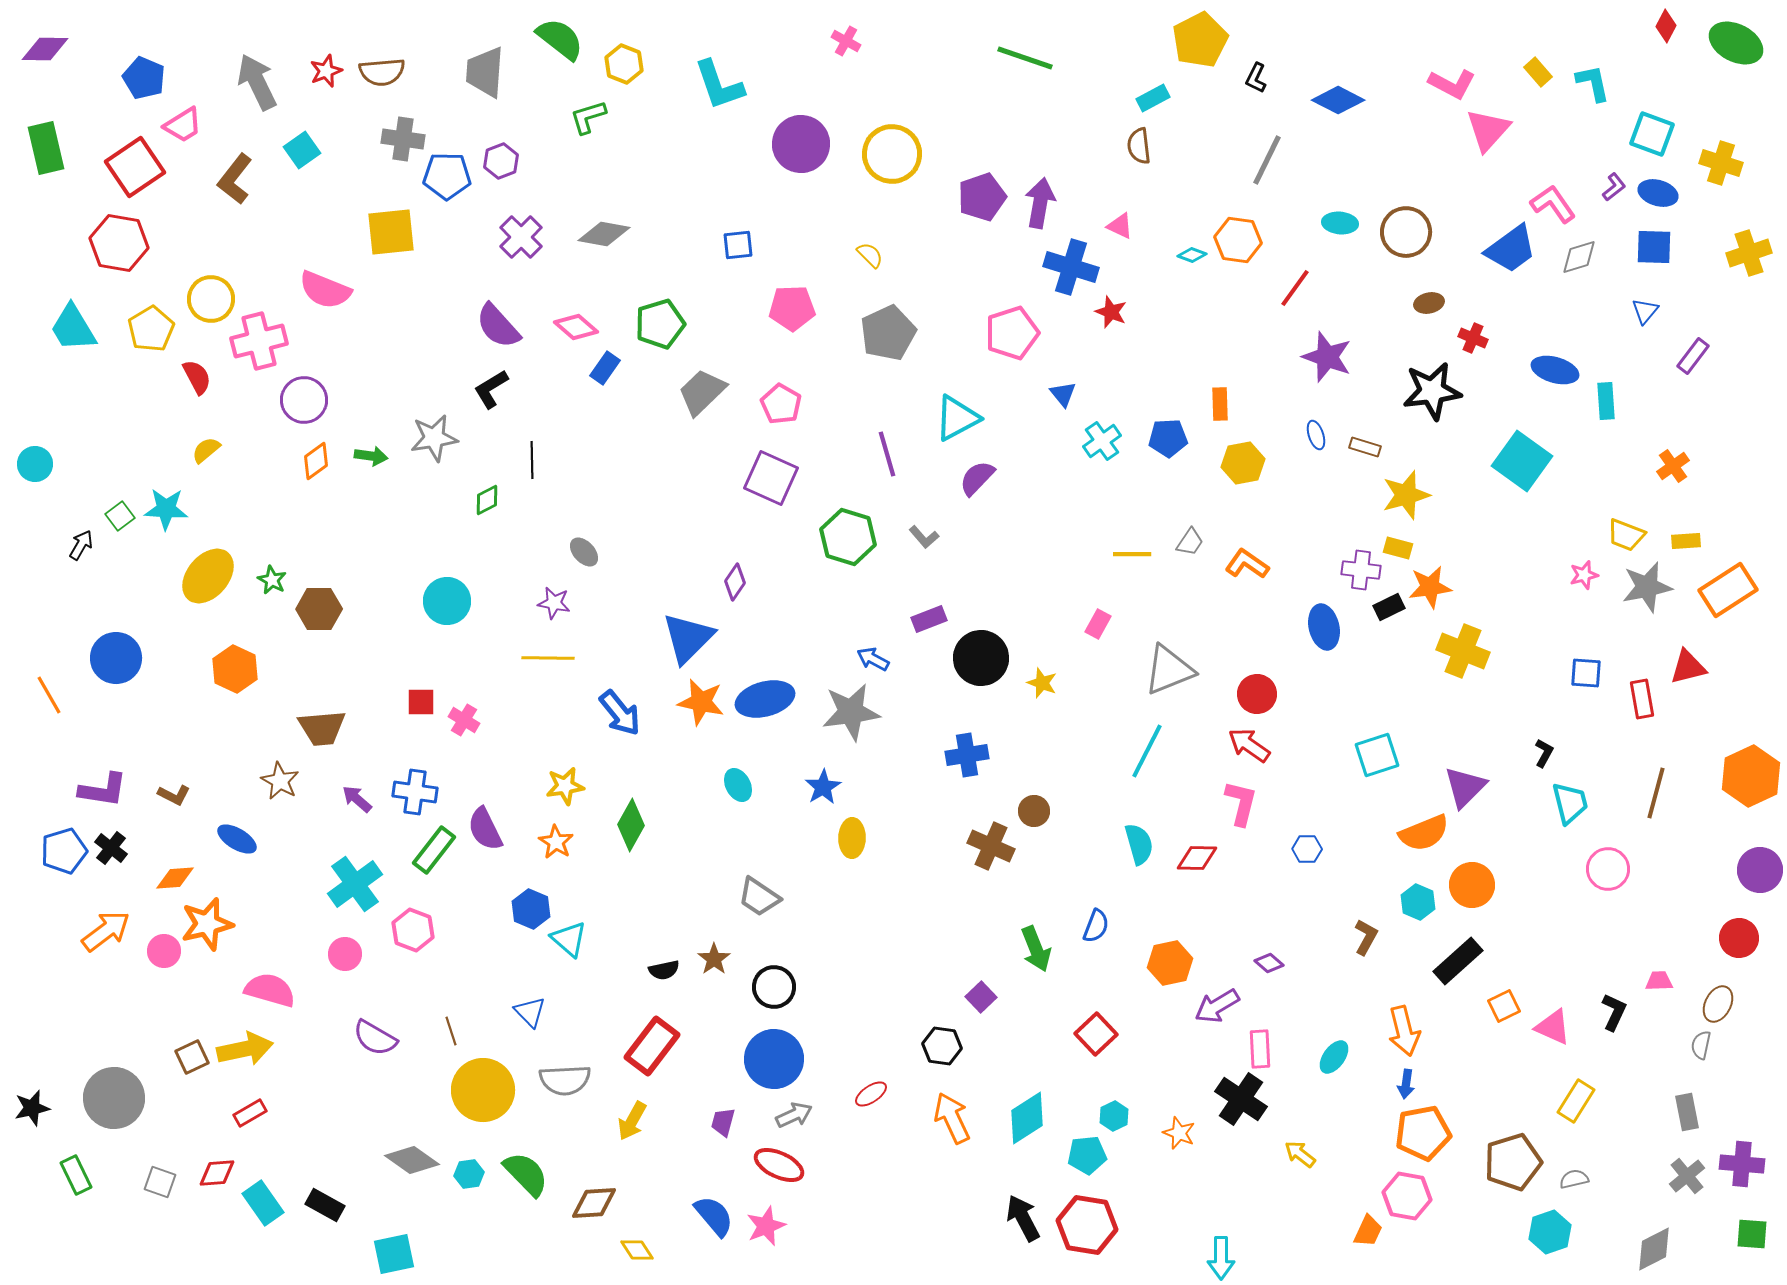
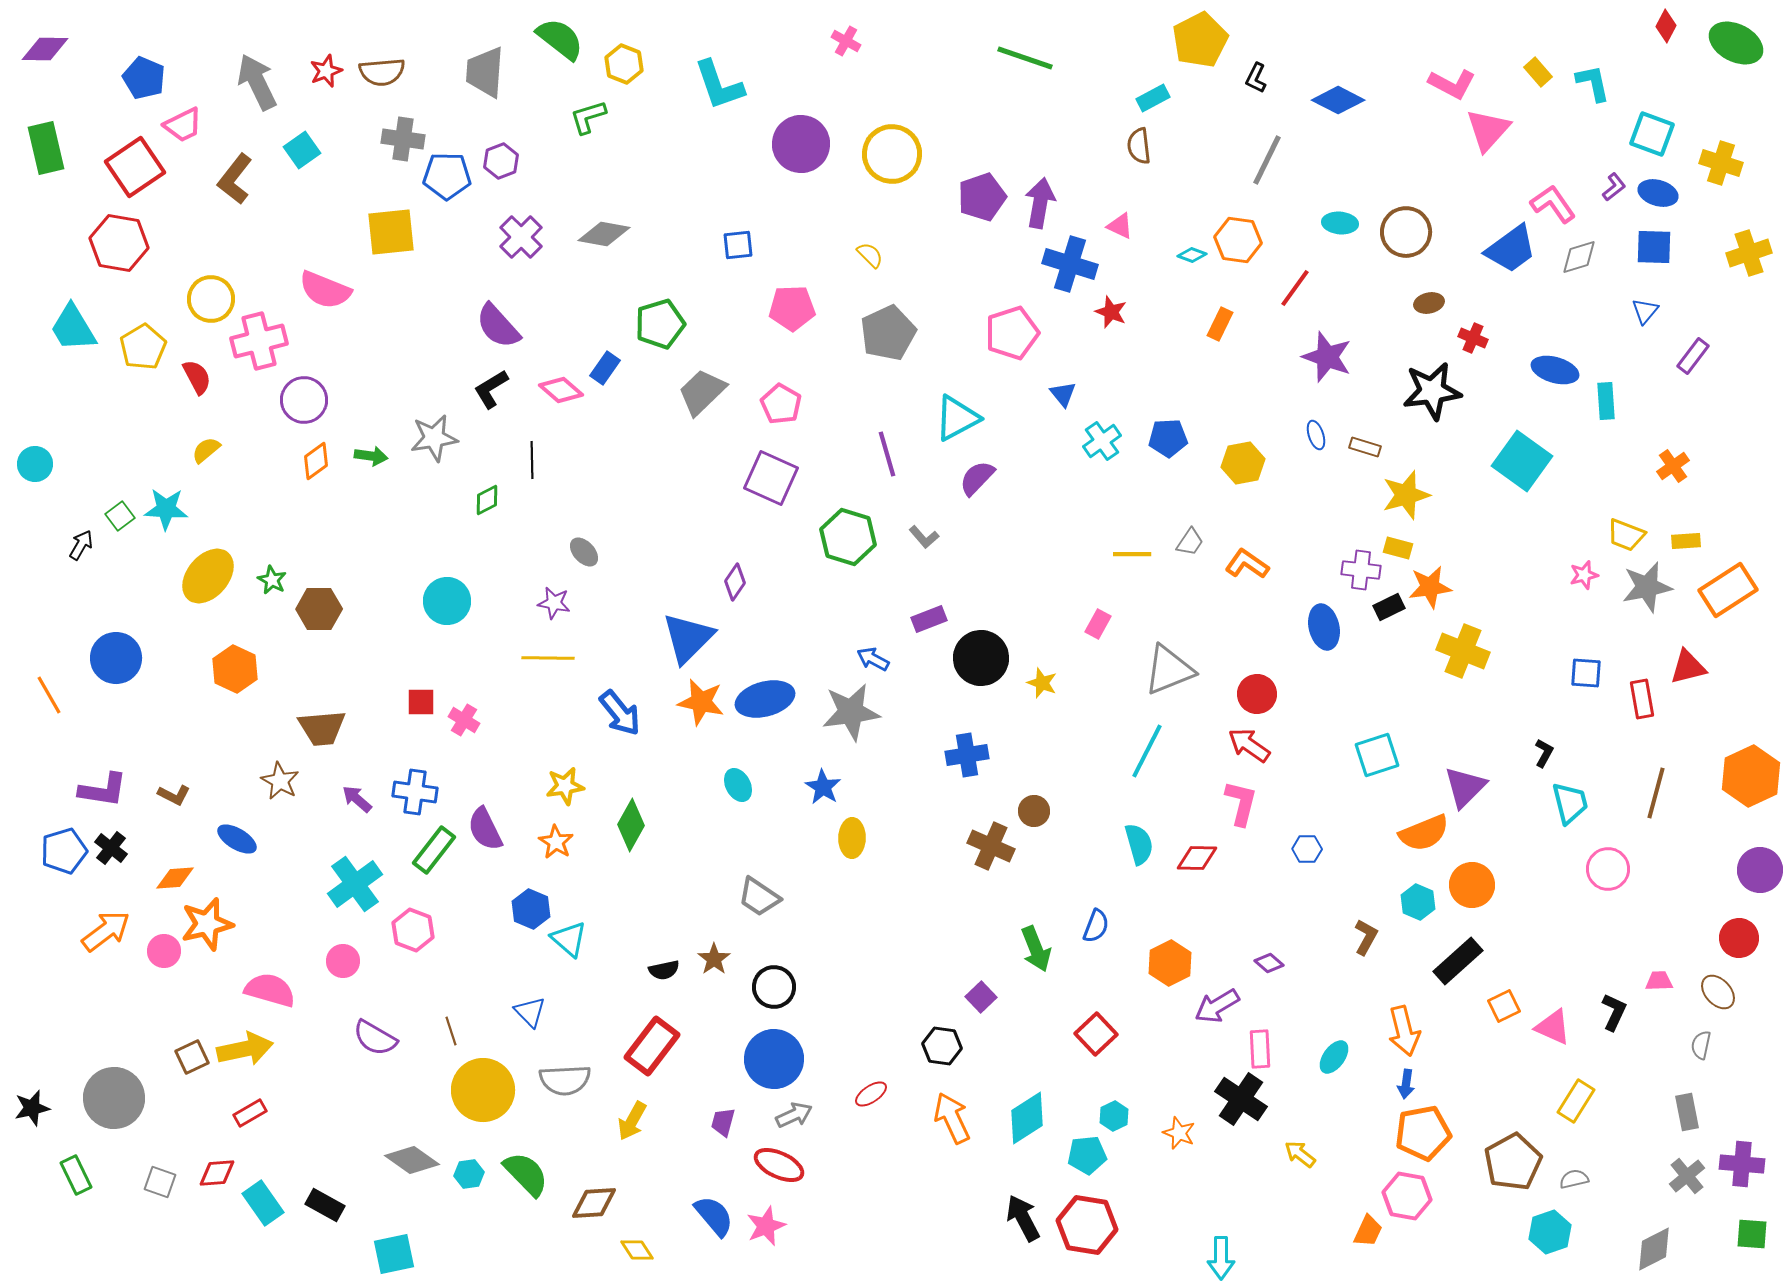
pink trapezoid at (183, 125): rotated 6 degrees clockwise
blue cross at (1071, 267): moved 1 px left, 3 px up
pink diamond at (576, 327): moved 15 px left, 63 px down
yellow pentagon at (151, 329): moved 8 px left, 18 px down
orange rectangle at (1220, 404): moved 80 px up; rotated 28 degrees clockwise
blue star at (823, 787): rotated 9 degrees counterclockwise
pink circle at (345, 954): moved 2 px left, 7 px down
orange hexagon at (1170, 963): rotated 15 degrees counterclockwise
brown ellipse at (1718, 1004): moved 12 px up; rotated 69 degrees counterclockwise
brown pentagon at (1513, 1162): rotated 12 degrees counterclockwise
